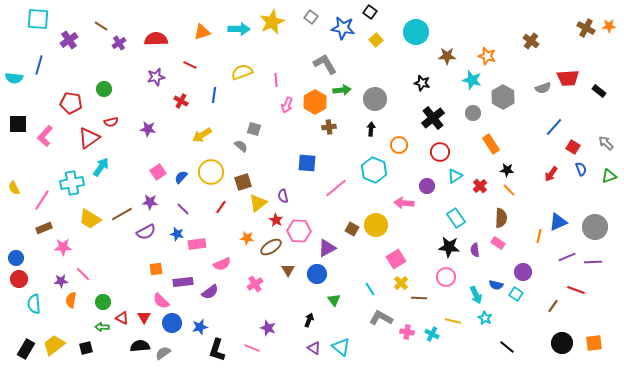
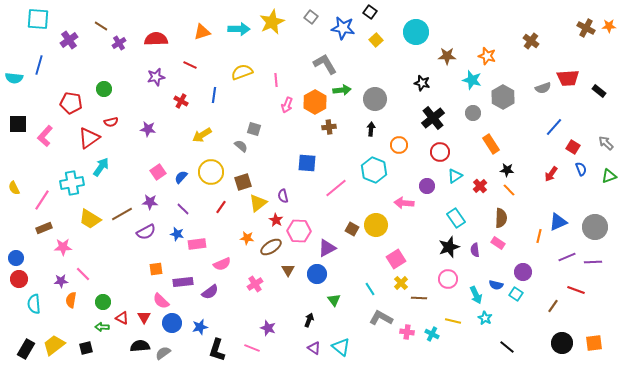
black star at (449, 247): rotated 25 degrees counterclockwise
pink circle at (446, 277): moved 2 px right, 2 px down
